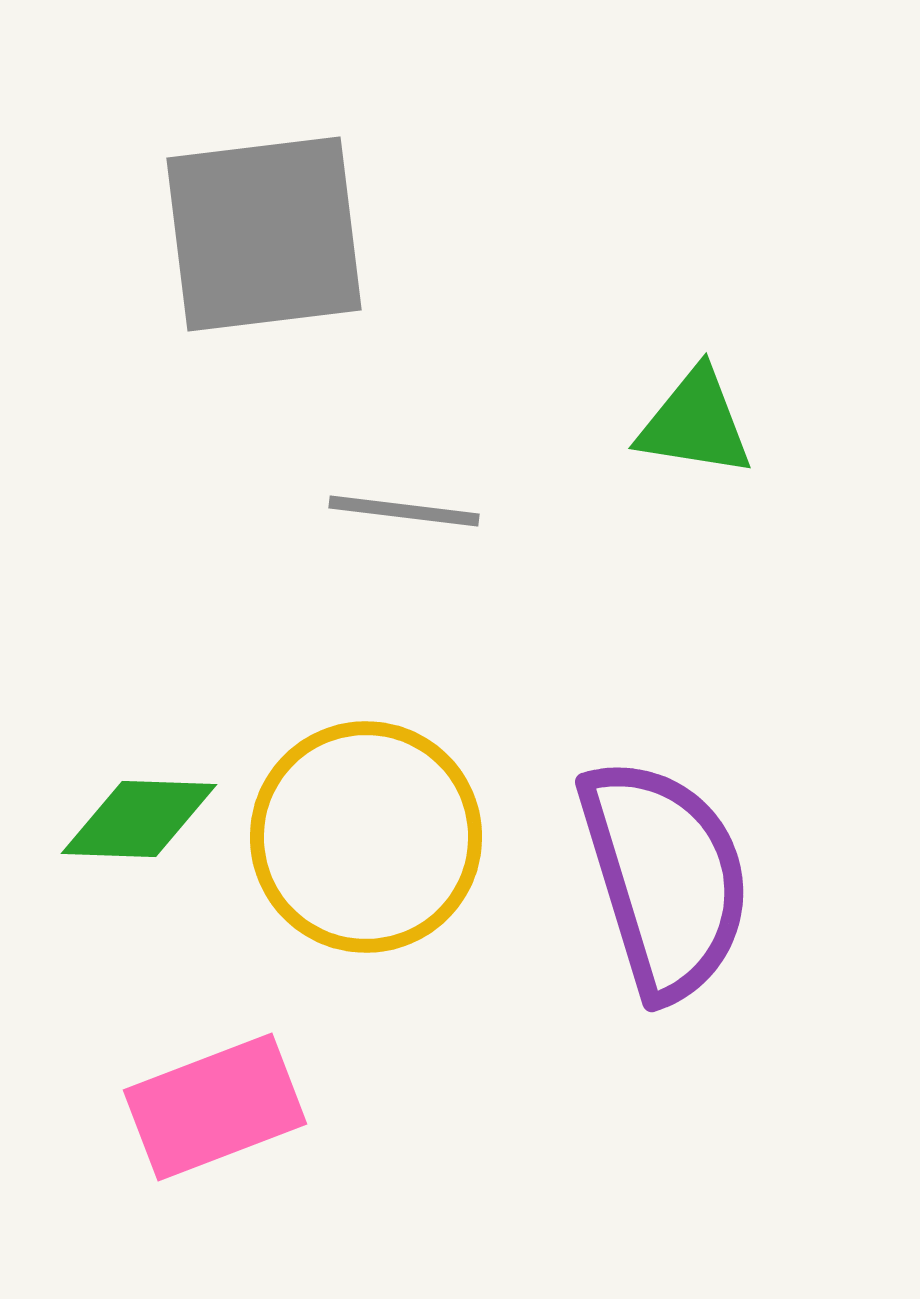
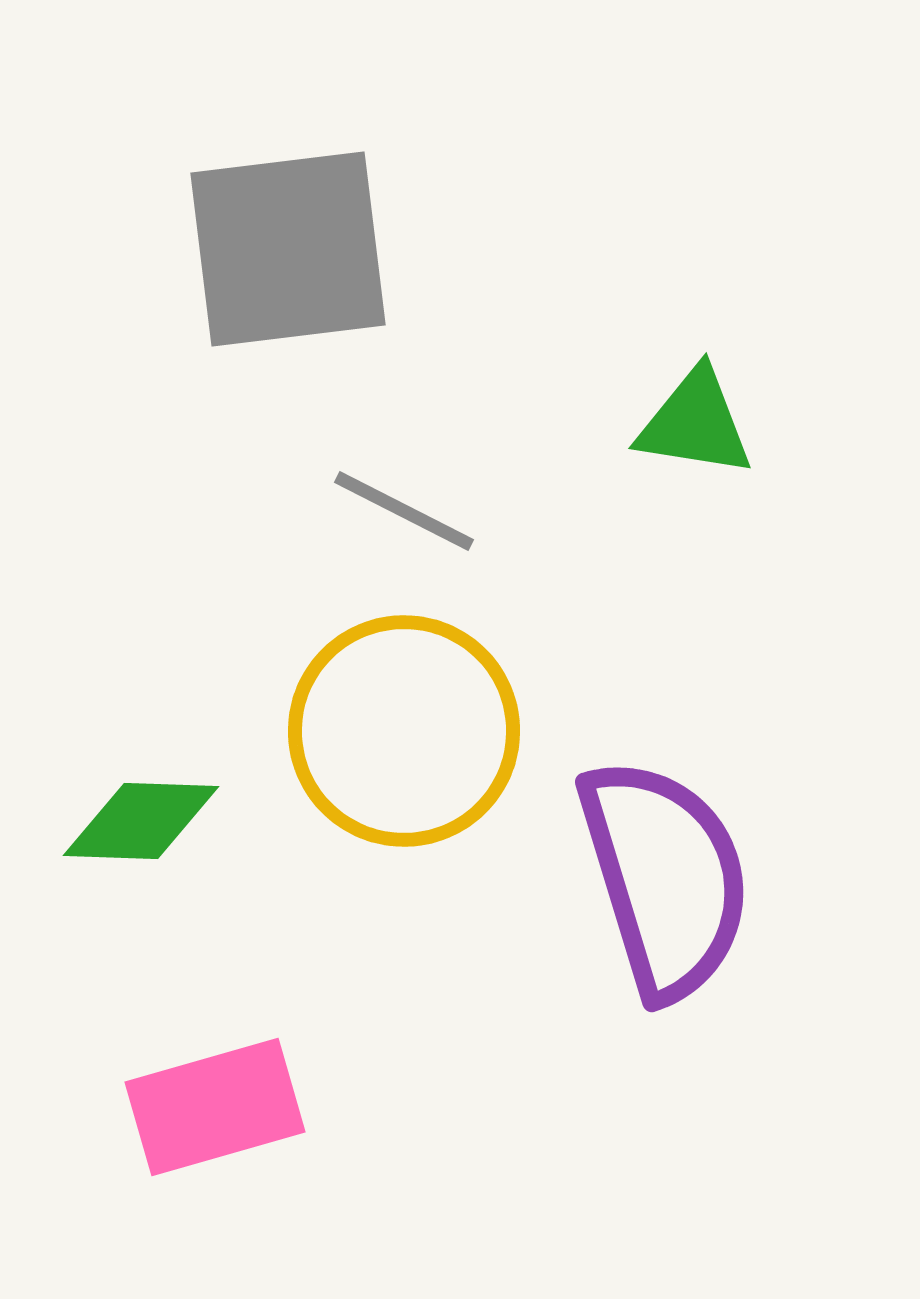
gray square: moved 24 px right, 15 px down
gray line: rotated 20 degrees clockwise
green diamond: moved 2 px right, 2 px down
yellow circle: moved 38 px right, 106 px up
pink rectangle: rotated 5 degrees clockwise
